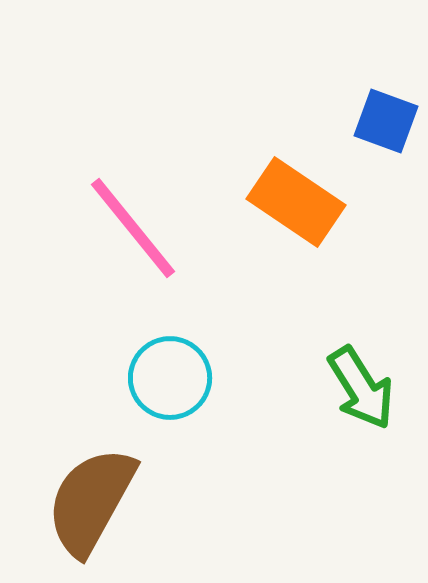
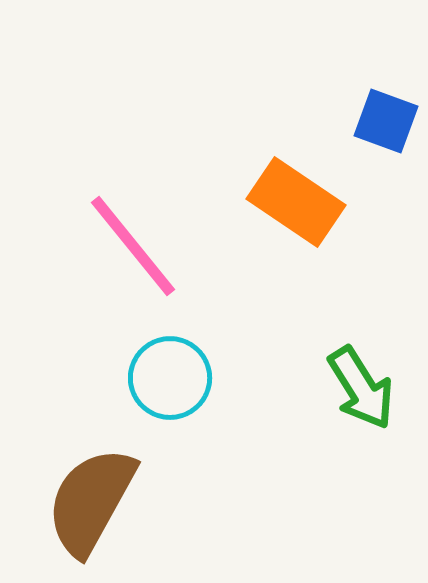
pink line: moved 18 px down
